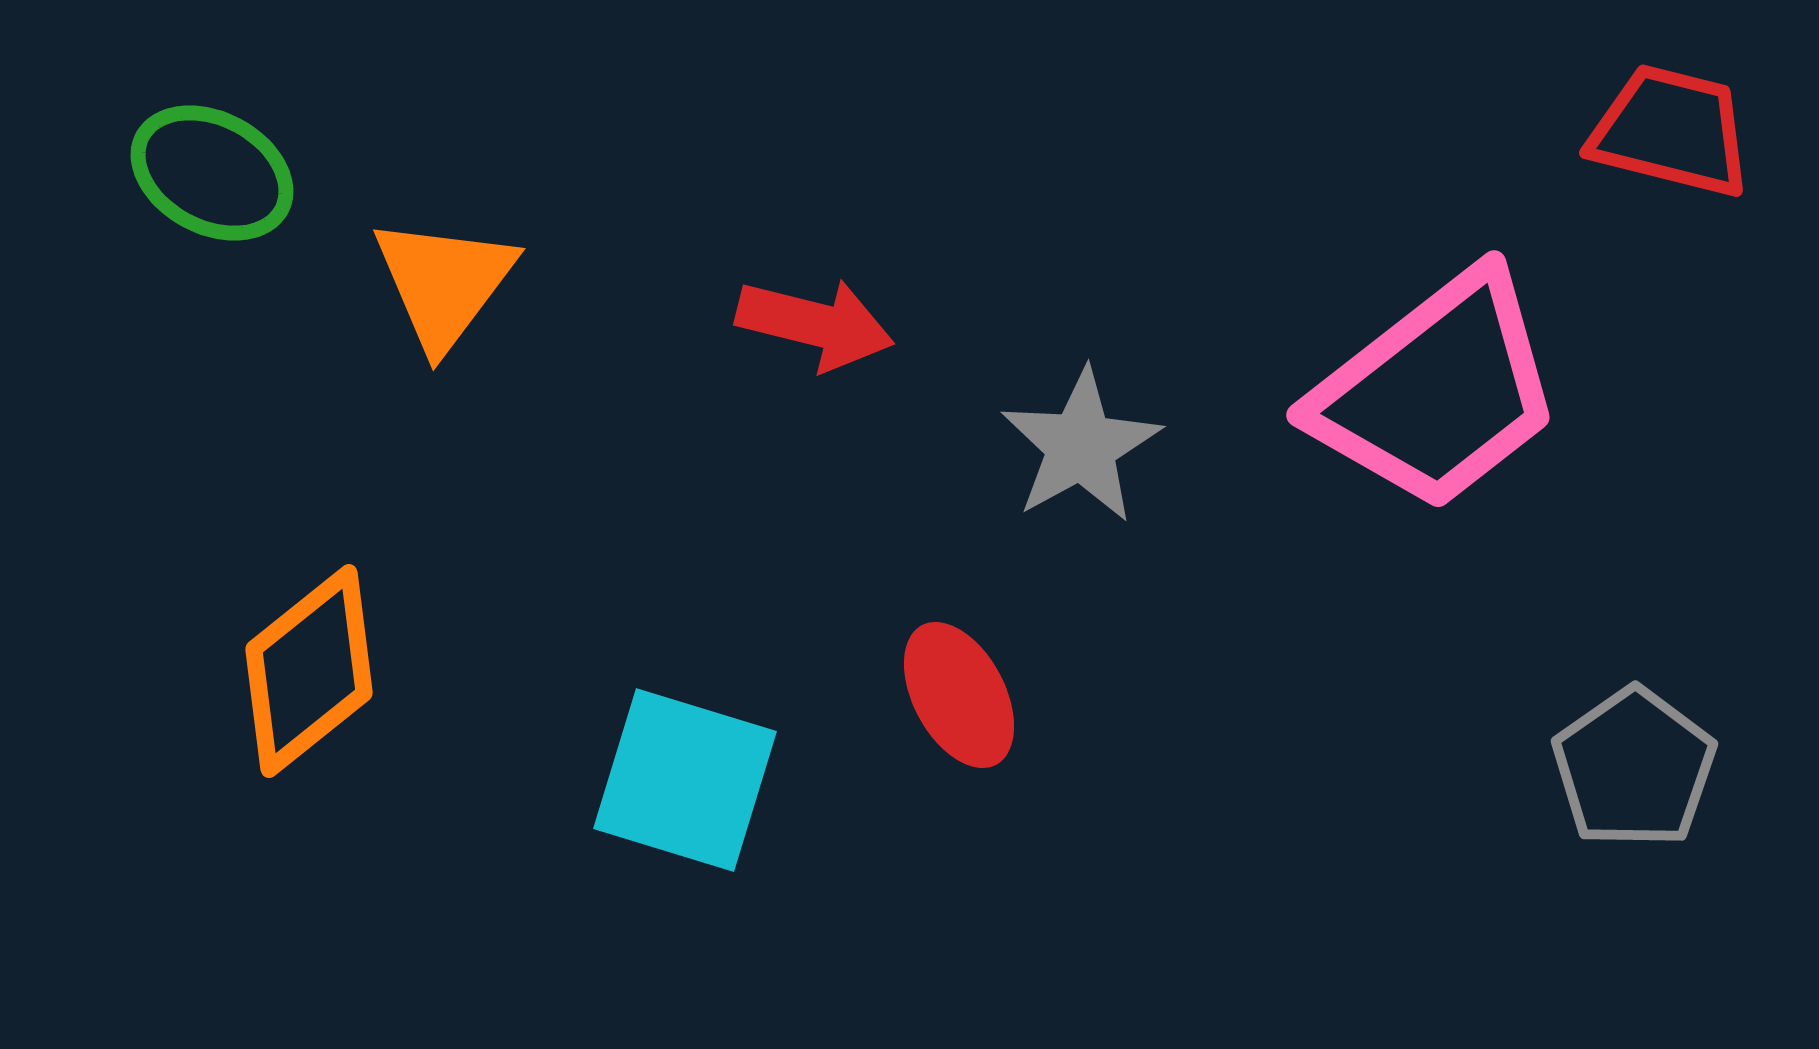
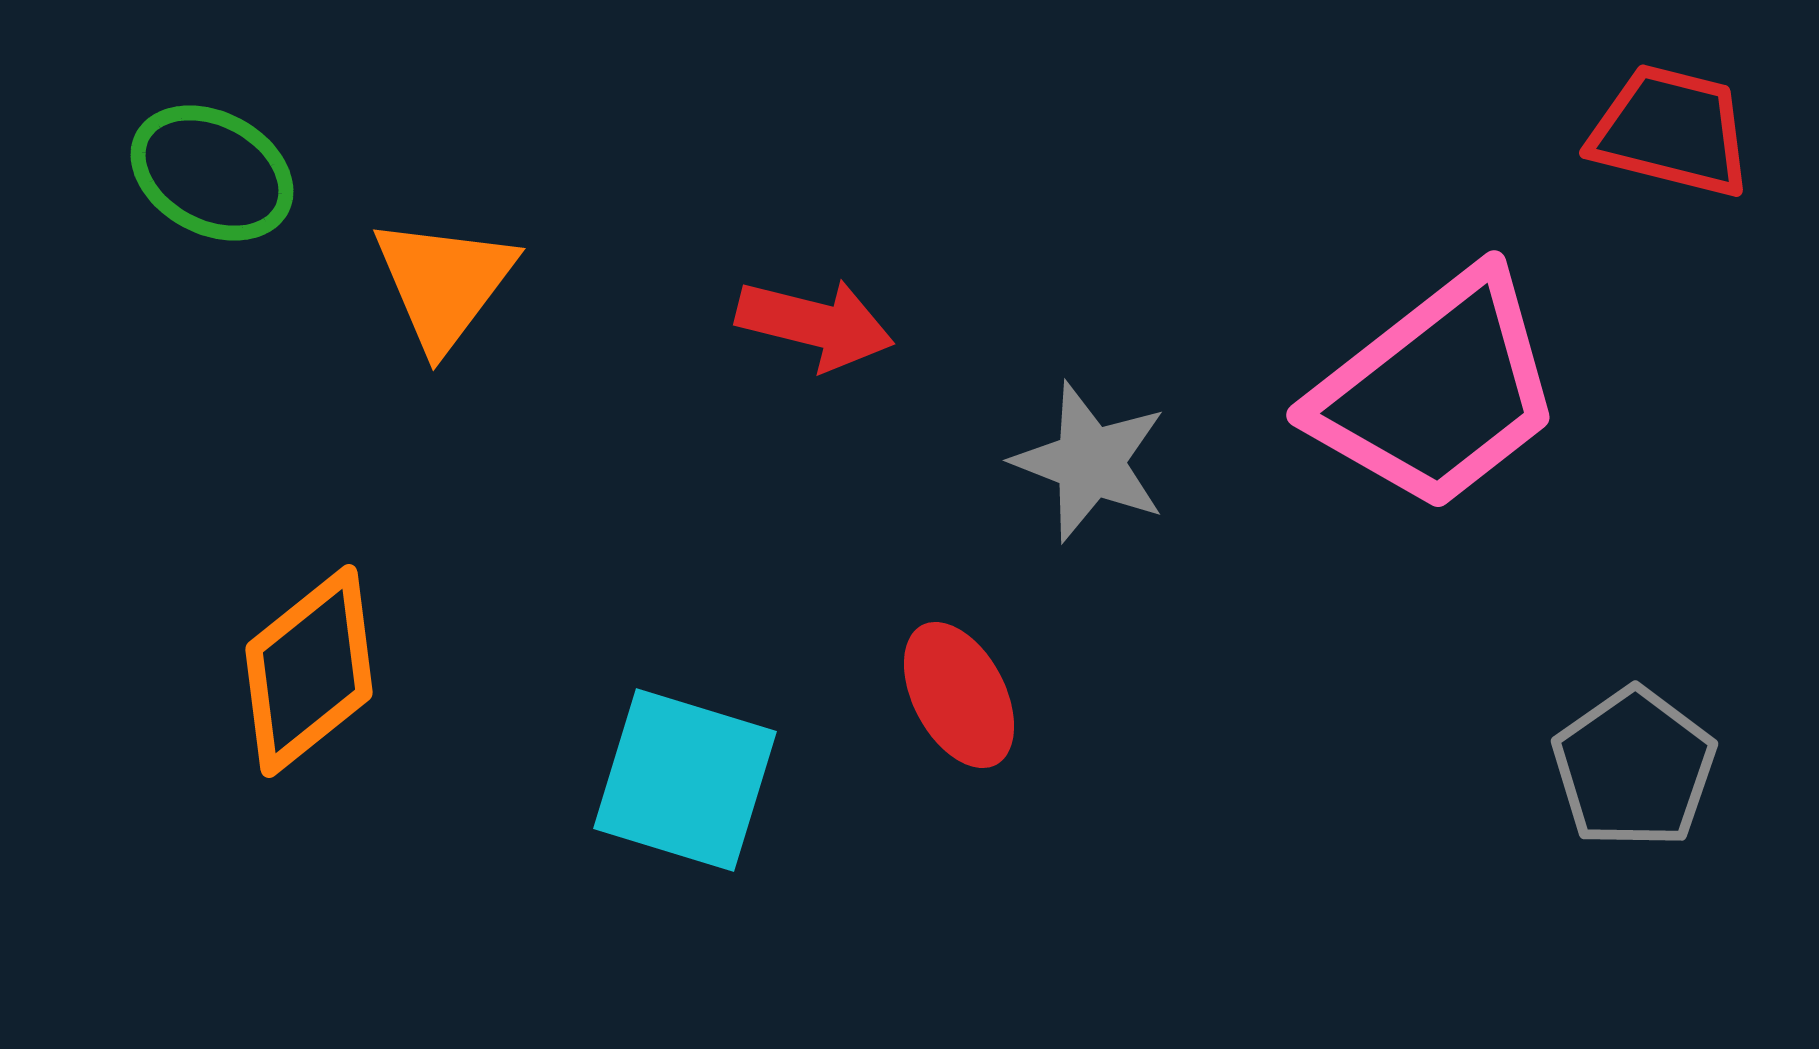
gray star: moved 9 px right, 16 px down; rotated 22 degrees counterclockwise
